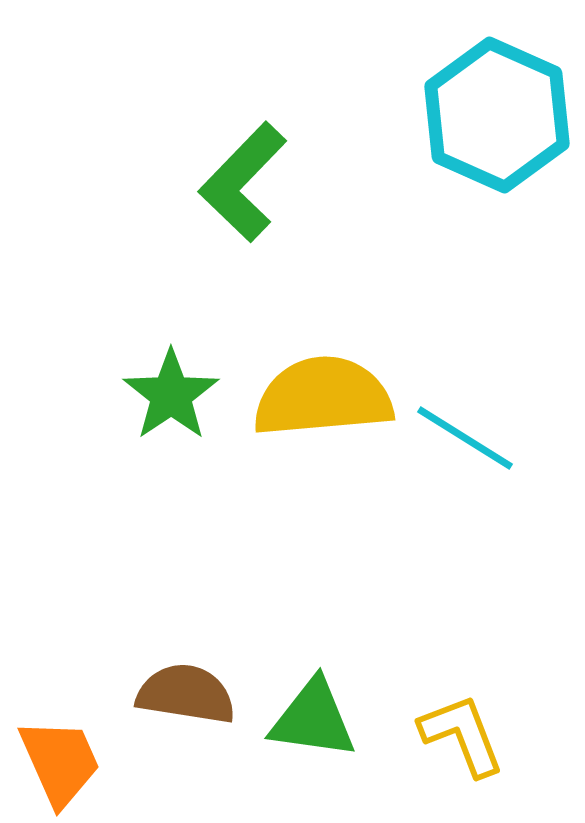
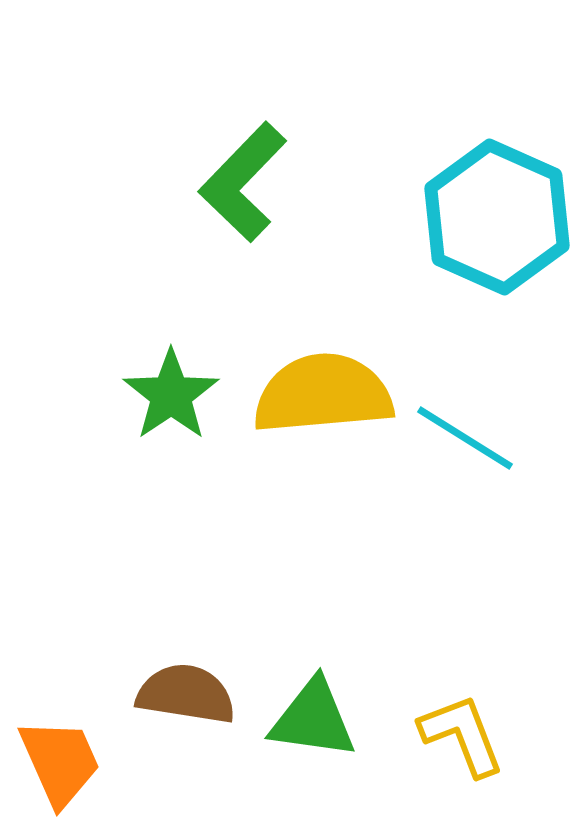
cyan hexagon: moved 102 px down
yellow semicircle: moved 3 px up
